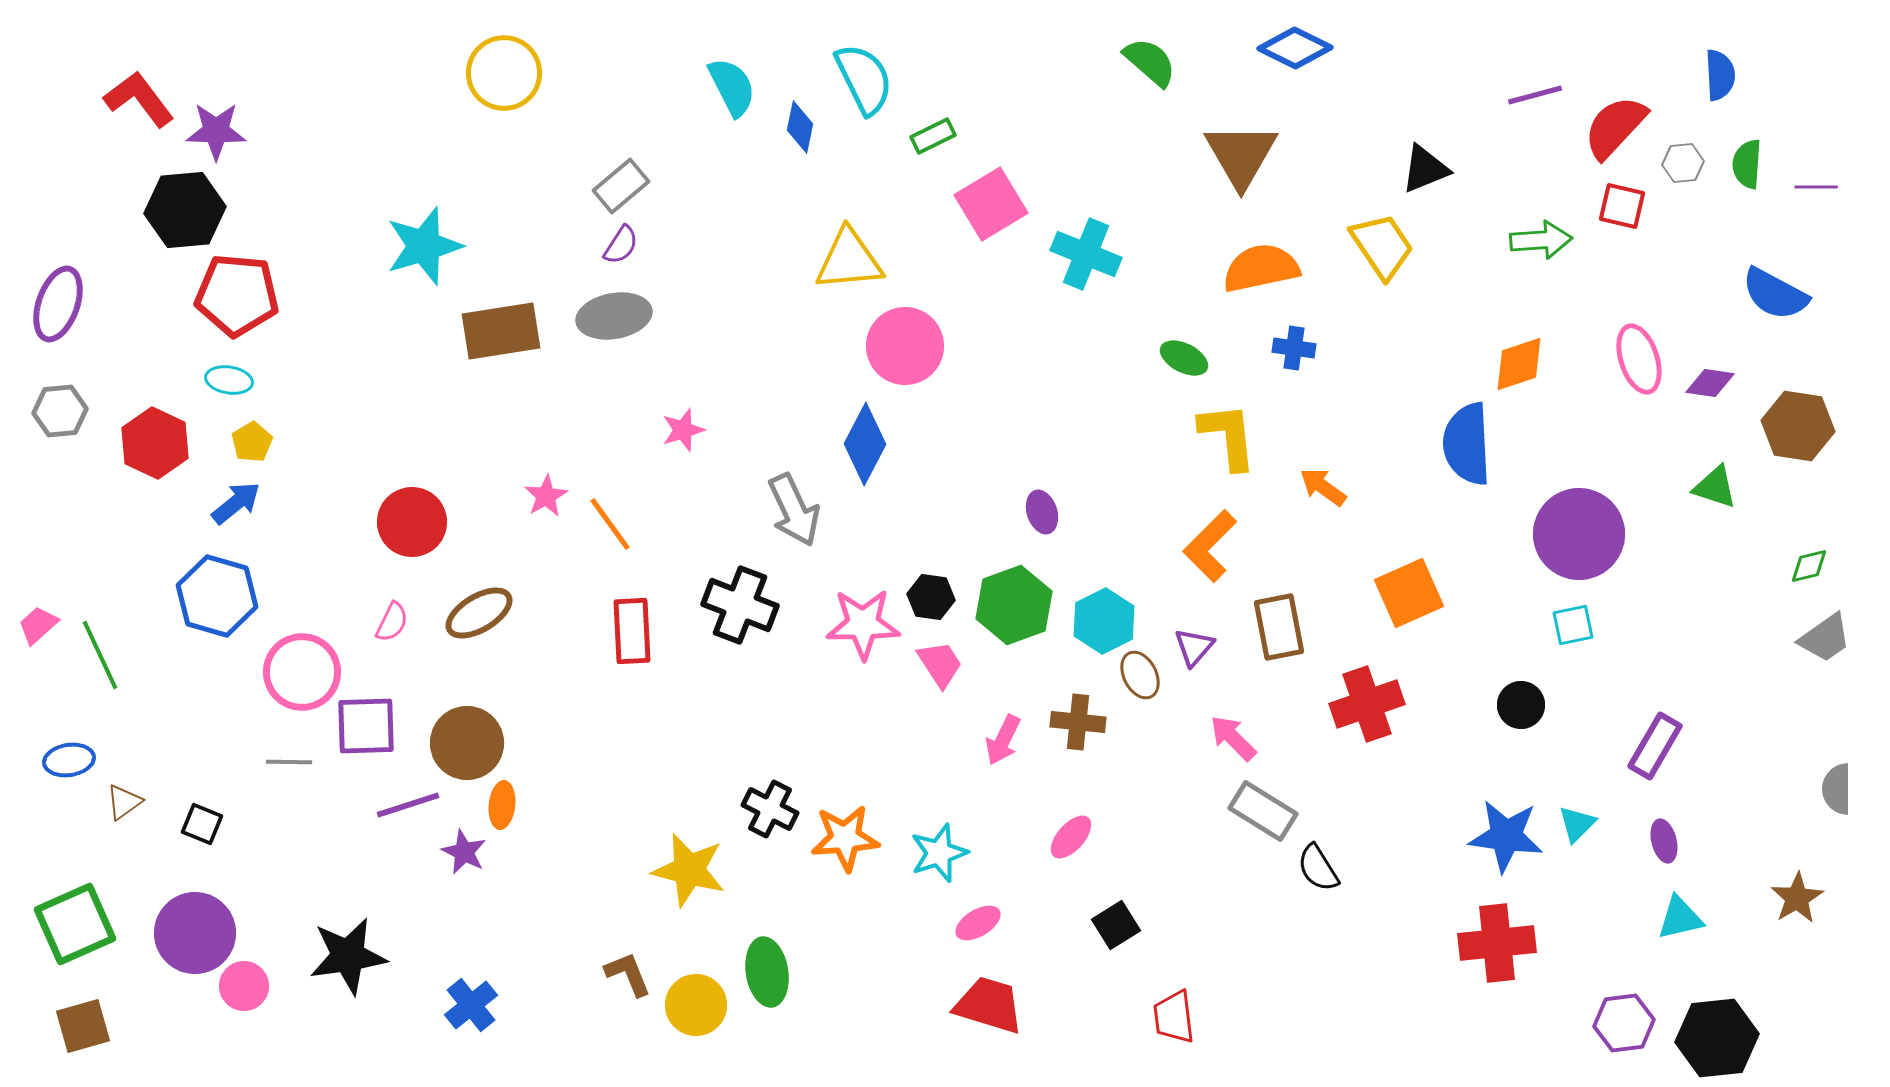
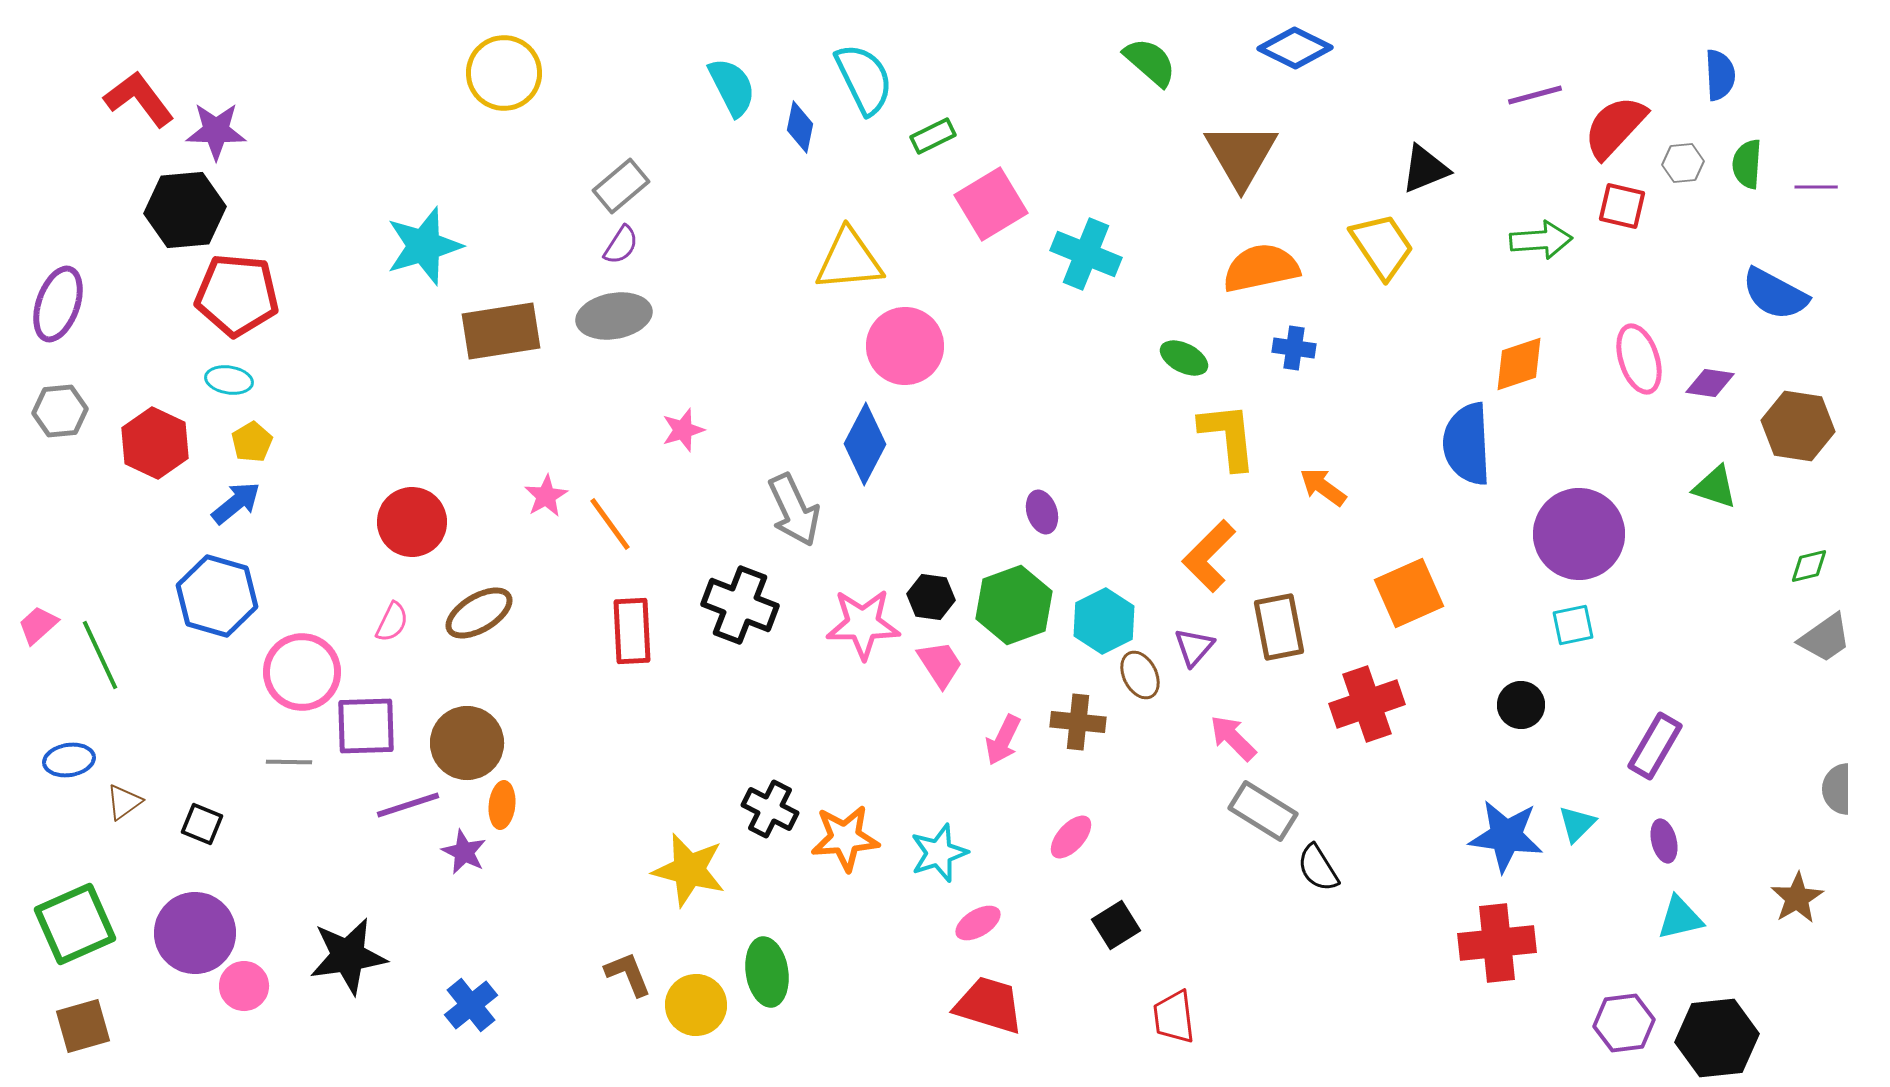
orange L-shape at (1210, 546): moved 1 px left, 10 px down
